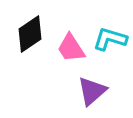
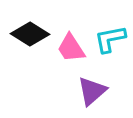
black diamond: rotated 66 degrees clockwise
cyan L-shape: rotated 28 degrees counterclockwise
